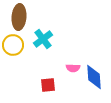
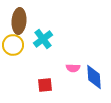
brown ellipse: moved 4 px down
red square: moved 3 px left
